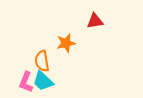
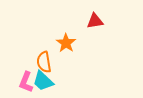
orange star: rotated 24 degrees counterclockwise
orange semicircle: moved 2 px right, 1 px down
